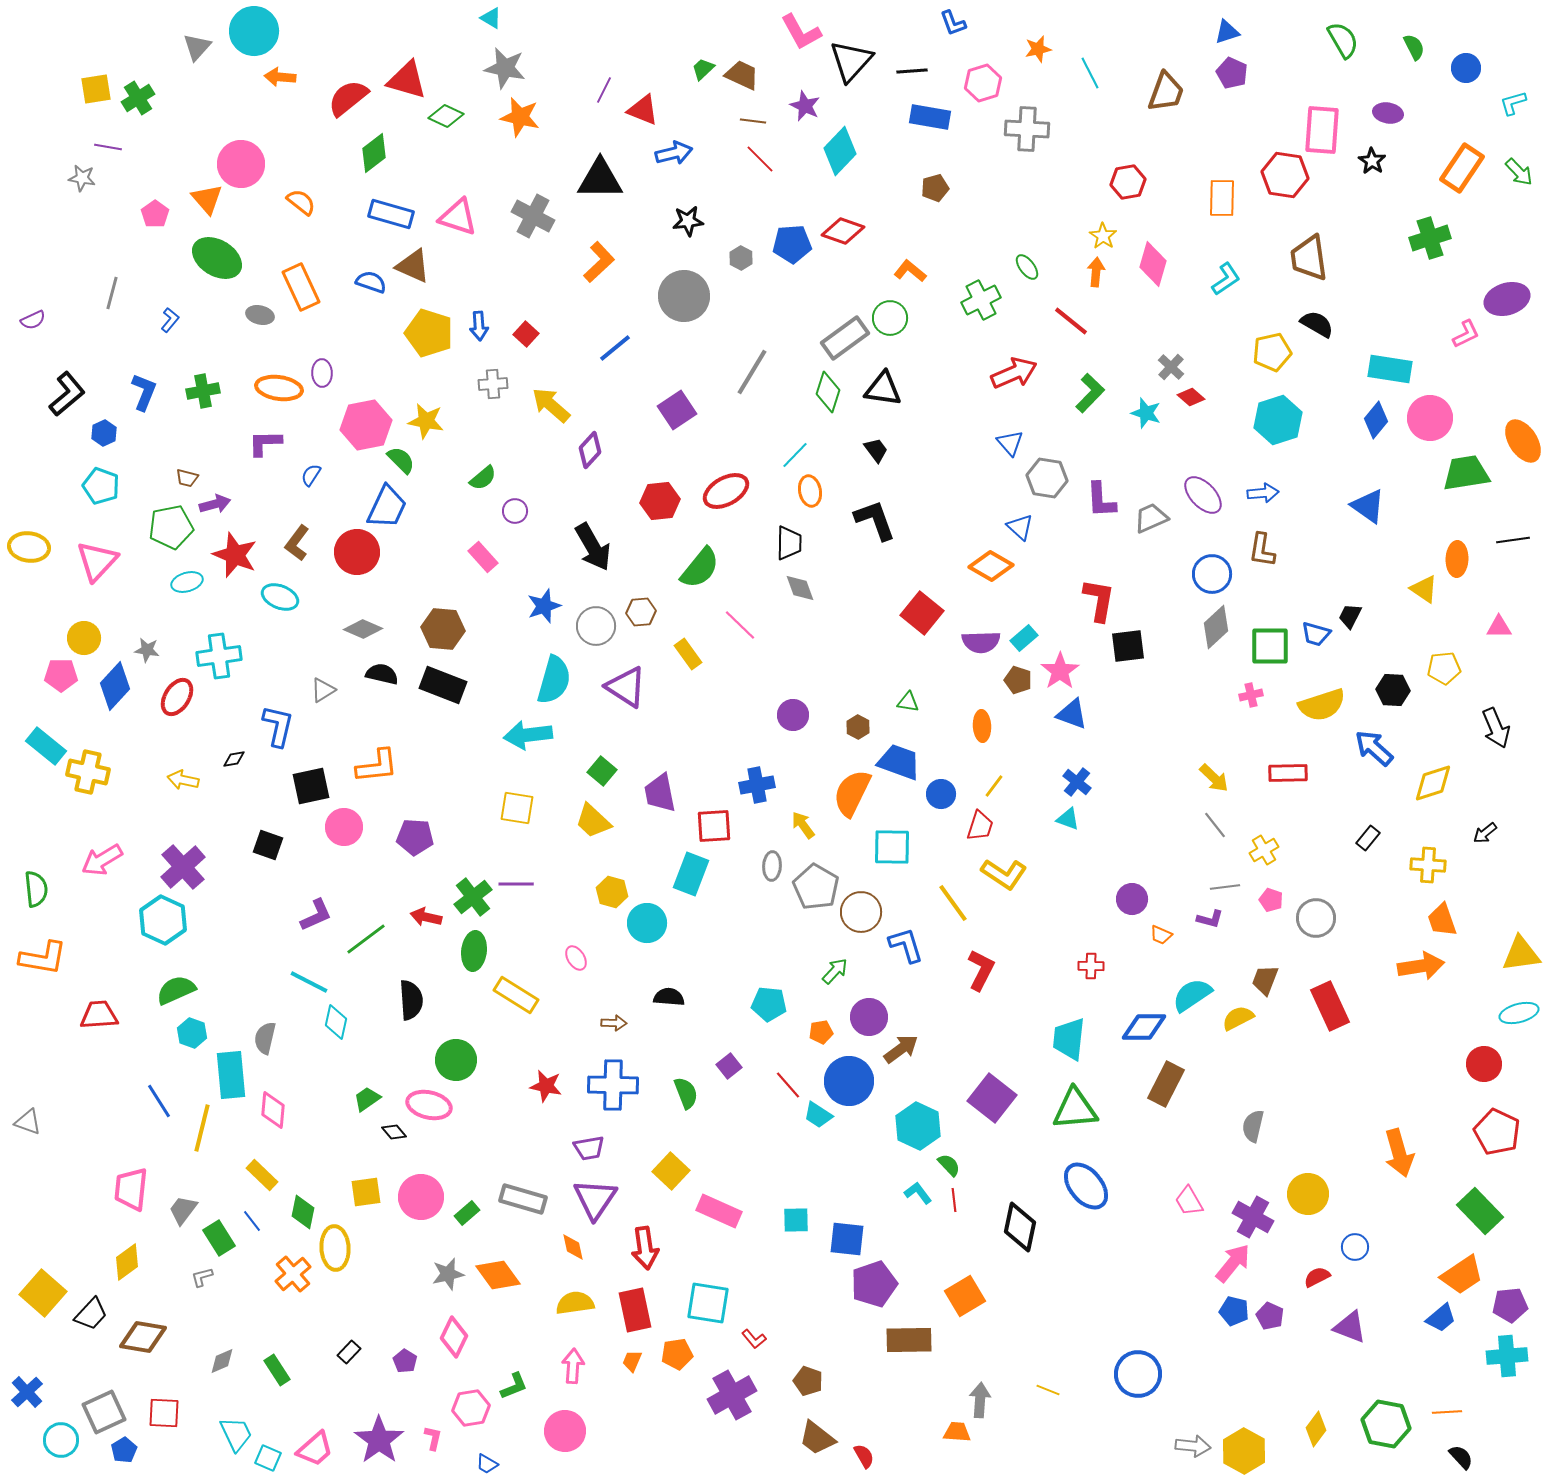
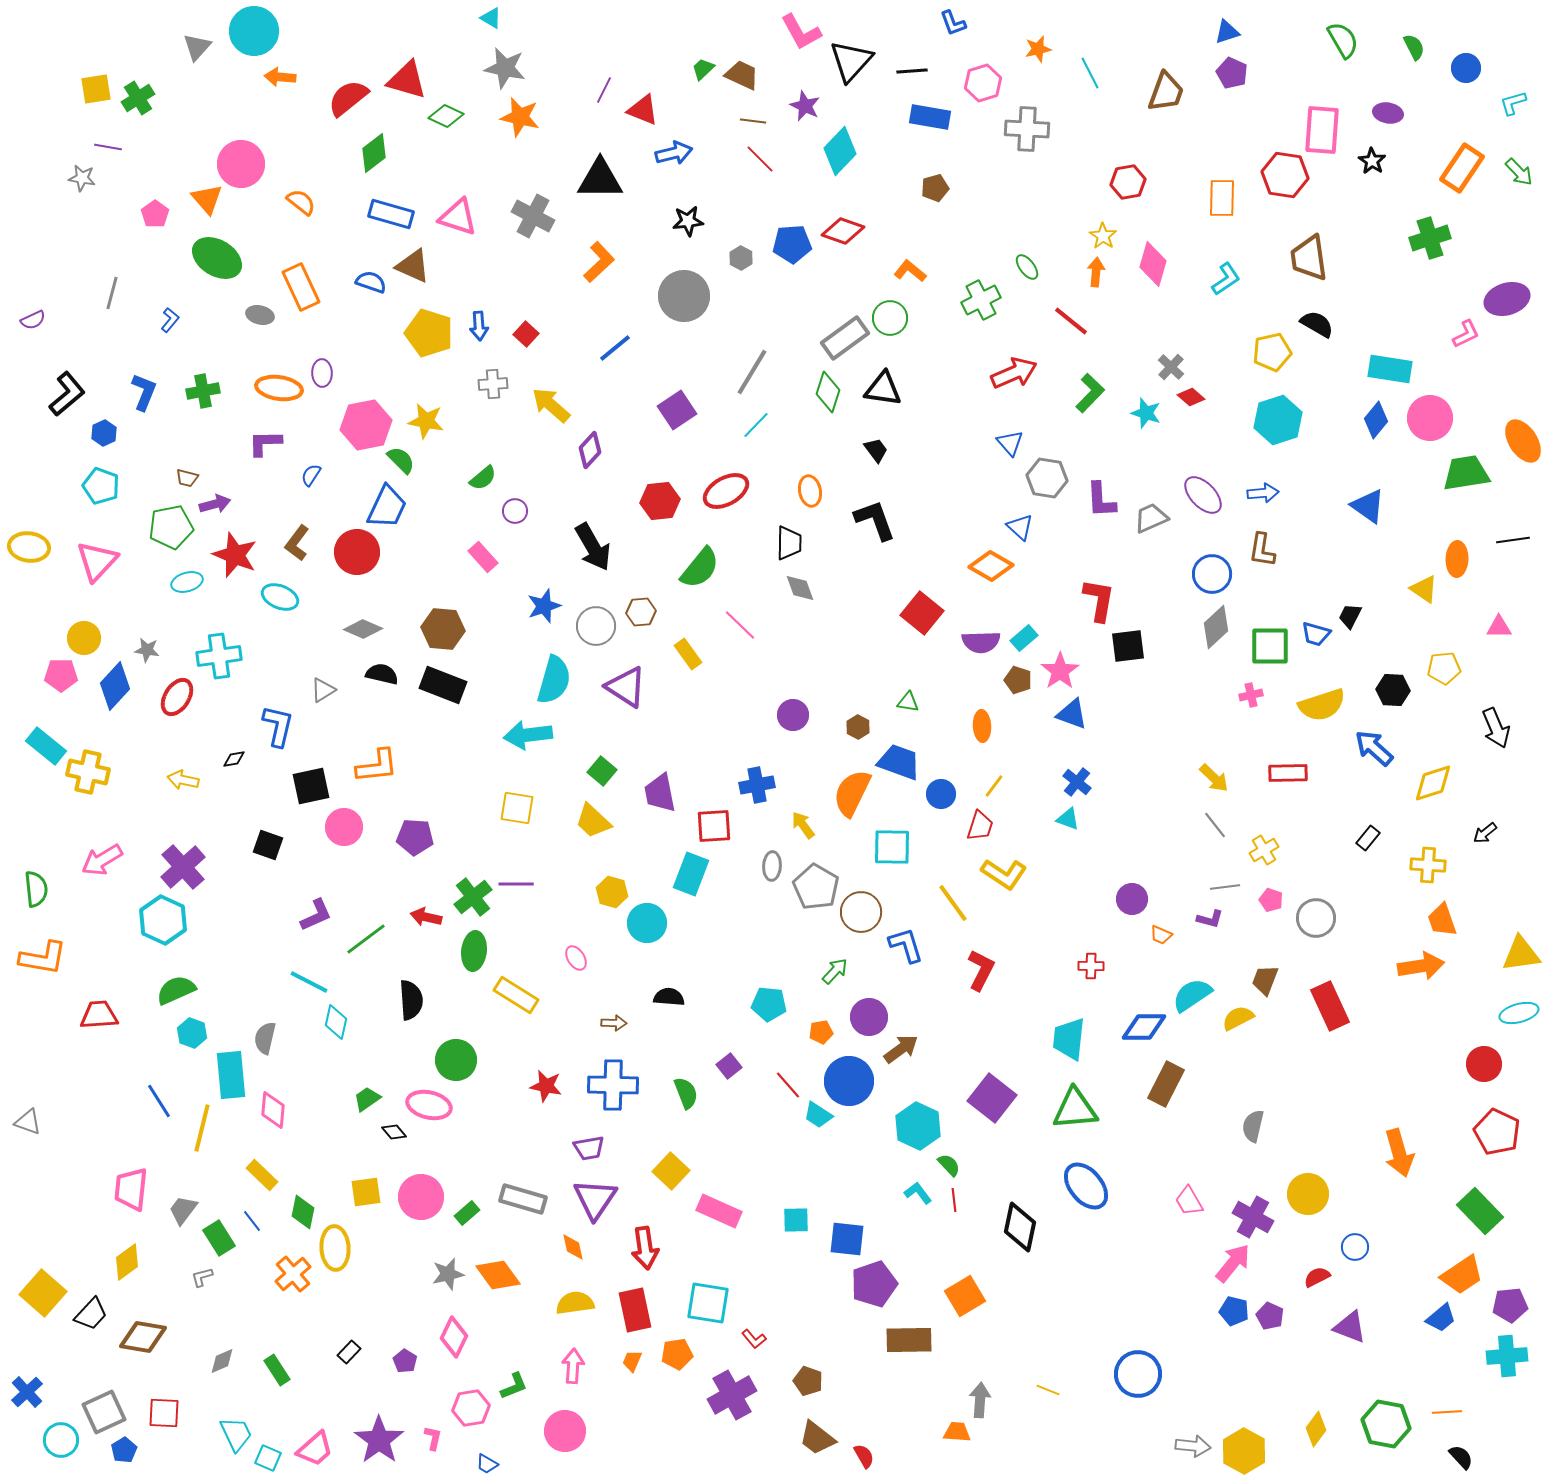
cyan line at (795, 455): moved 39 px left, 30 px up
